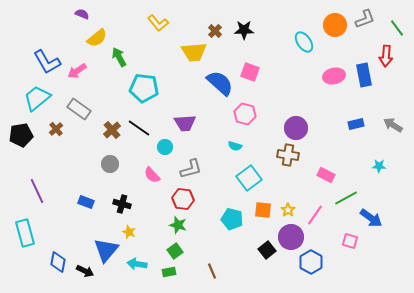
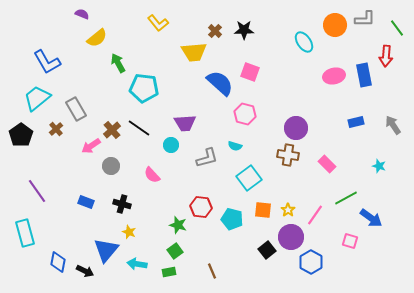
gray L-shape at (365, 19): rotated 20 degrees clockwise
green arrow at (119, 57): moved 1 px left, 6 px down
pink arrow at (77, 71): moved 14 px right, 75 px down
gray rectangle at (79, 109): moved 3 px left; rotated 25 degrees clockwise
blue rectangle at (356, 124): moved 2 px up
gray arrow at (393, 125): rotated 24 degrees clockwise
black pentagon at (21, 135): rotated 25 degrees counterclockwise
cyan circle at (165, 147): moved 6 px right, 2 px up
gray circle at (110, 164): moved 1 px right, 2 px down
cyan star at (379, 166): rotated 16 degrees clockwise
gray L-shape at (191, 169): moved 16 px right, 11 px up
pink rectangle at (326, 175): moved 1 px right, 11 px up; rotated 18 degrees clockwise
purple line at (37, 191): rotated 10 degrees counterclockwise
red hexagon at (183, 199): moved 18 px right, 8 px down
